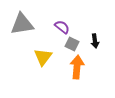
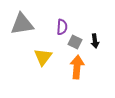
purple semicircle: rotated 56 degrees clockwise
gray square: moved 3 px right, 2 px up
